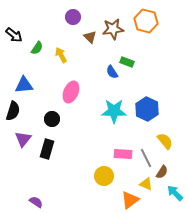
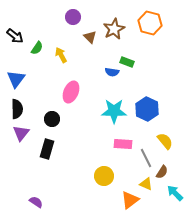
orange hexagon: moved 4 px right, 2 px down
brown star: moved 1 px right; rotated 20 degrees counterclockwise
black arrow: moved 1 px right, 1 px down
blue semicircle: rotated 48 degrees counterclockwise
blue triangle: moved 8 px left, 6 px up; rotated 48 degrees counterclockwise
black semicircle: moved 4 px right, 2 px up; rotated 18 degrees counterclockwise
purple triangle: moved 2 px left, 6 px up
pink rectangle: moved 10 px up
